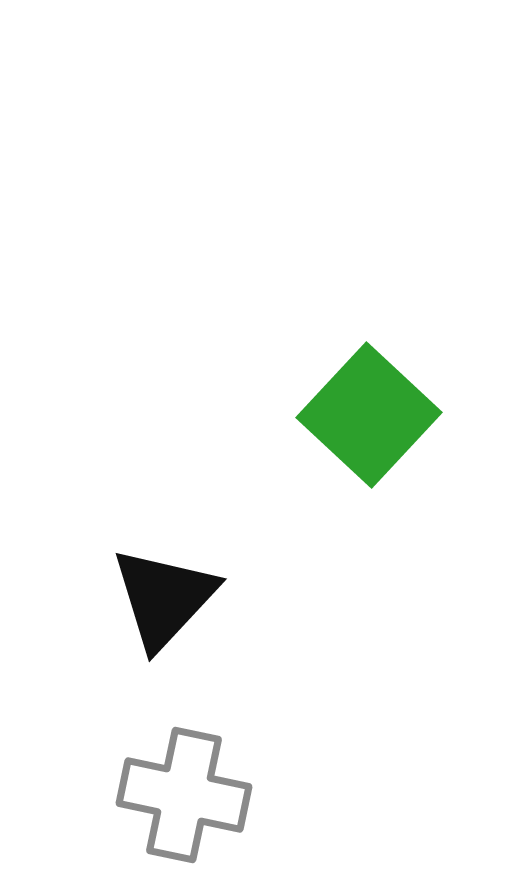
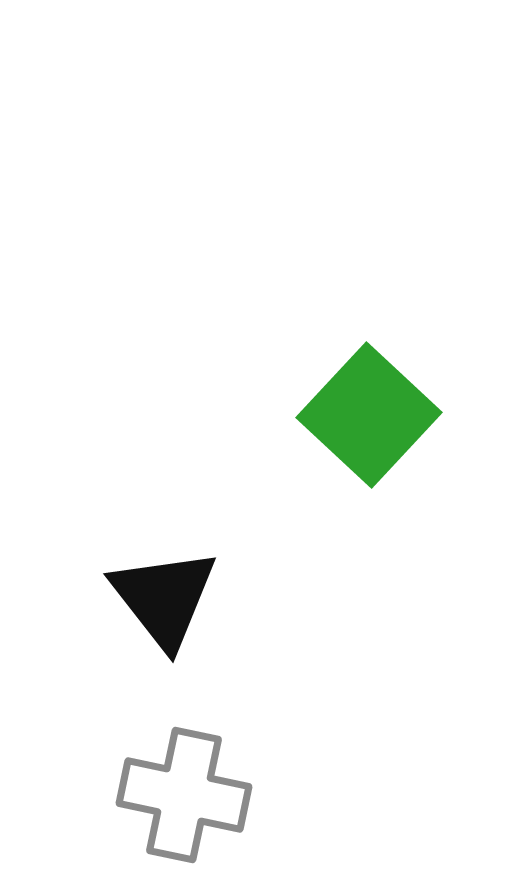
black triangle: rotated 21 degrees counterclockwise
